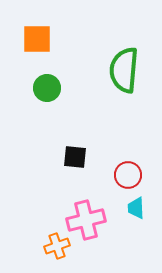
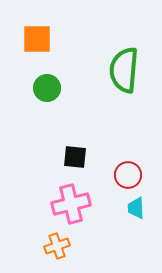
pink cross: moved 15 px left, 16 px up
